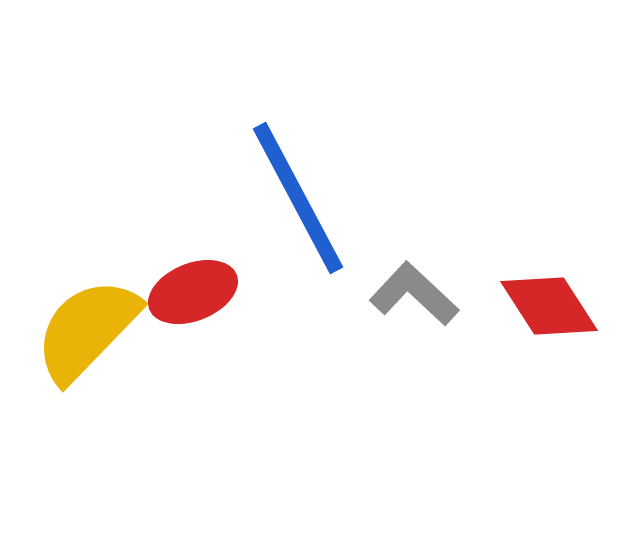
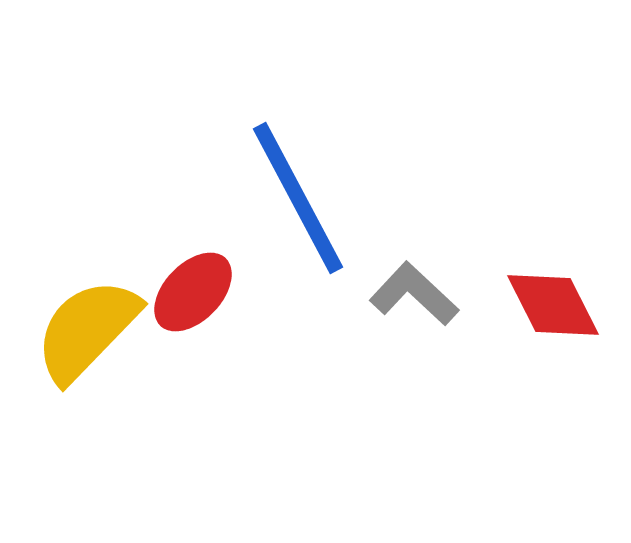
red ellipse: rotated 24 degrees counterclockwise
red diamond: moved 4 px right, 1 px up; rotated 6 degrees clockwise
